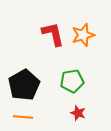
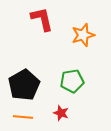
red L-shape: moved 11 px left, 15 px up
red star: moved 17 px left
